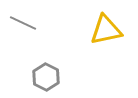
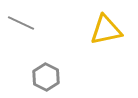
gray line: moved 2 px left
